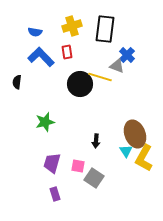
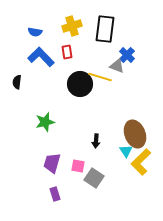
yellow L-shape: moved 3 px left, 4 px down; rotated 16 degrees clockwise
